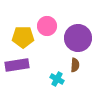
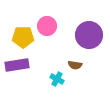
purple circle: moved 11 px right, 3 px up
brown semicircle: rotated 96 degrees clockwise
